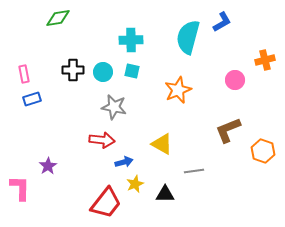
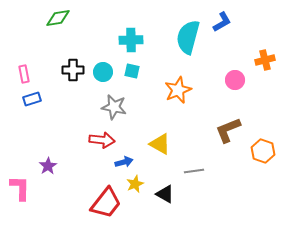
yellow triangle: moved 2 px left
black triangle: rotated 30 degrees clockwise
